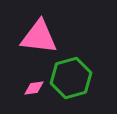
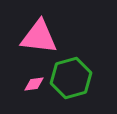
pink diamond: moved 4 px up
